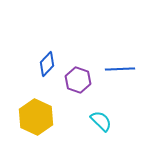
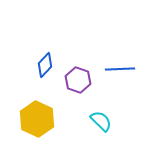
blue diamond: moved 2 px left, 1 px down
yellow hexagon: moved 1 px right, 2 px down
